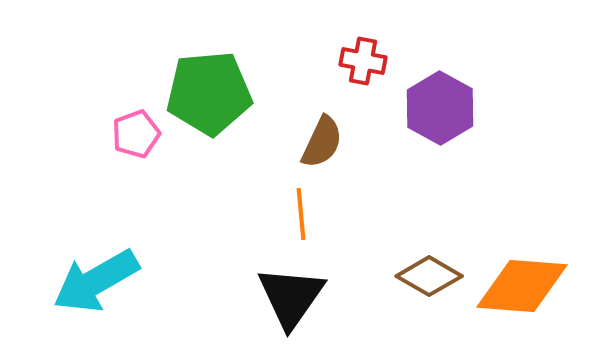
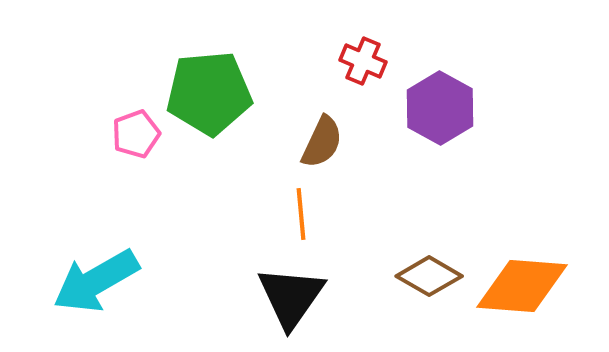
red cross: rotated 12 degrees clockwise
